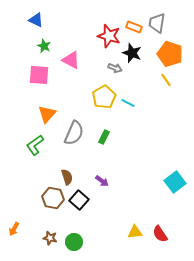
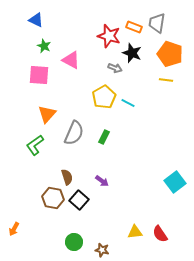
yellow line: rotated 48 degrees counterclockwise
brown star: moved 52 px right, 12 px down
